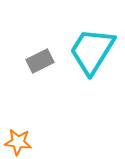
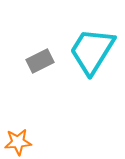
orange star: rotated 12 degrees counterclockwise
